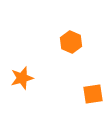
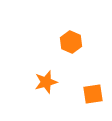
orange star: moved 24 px right, 4 px down
